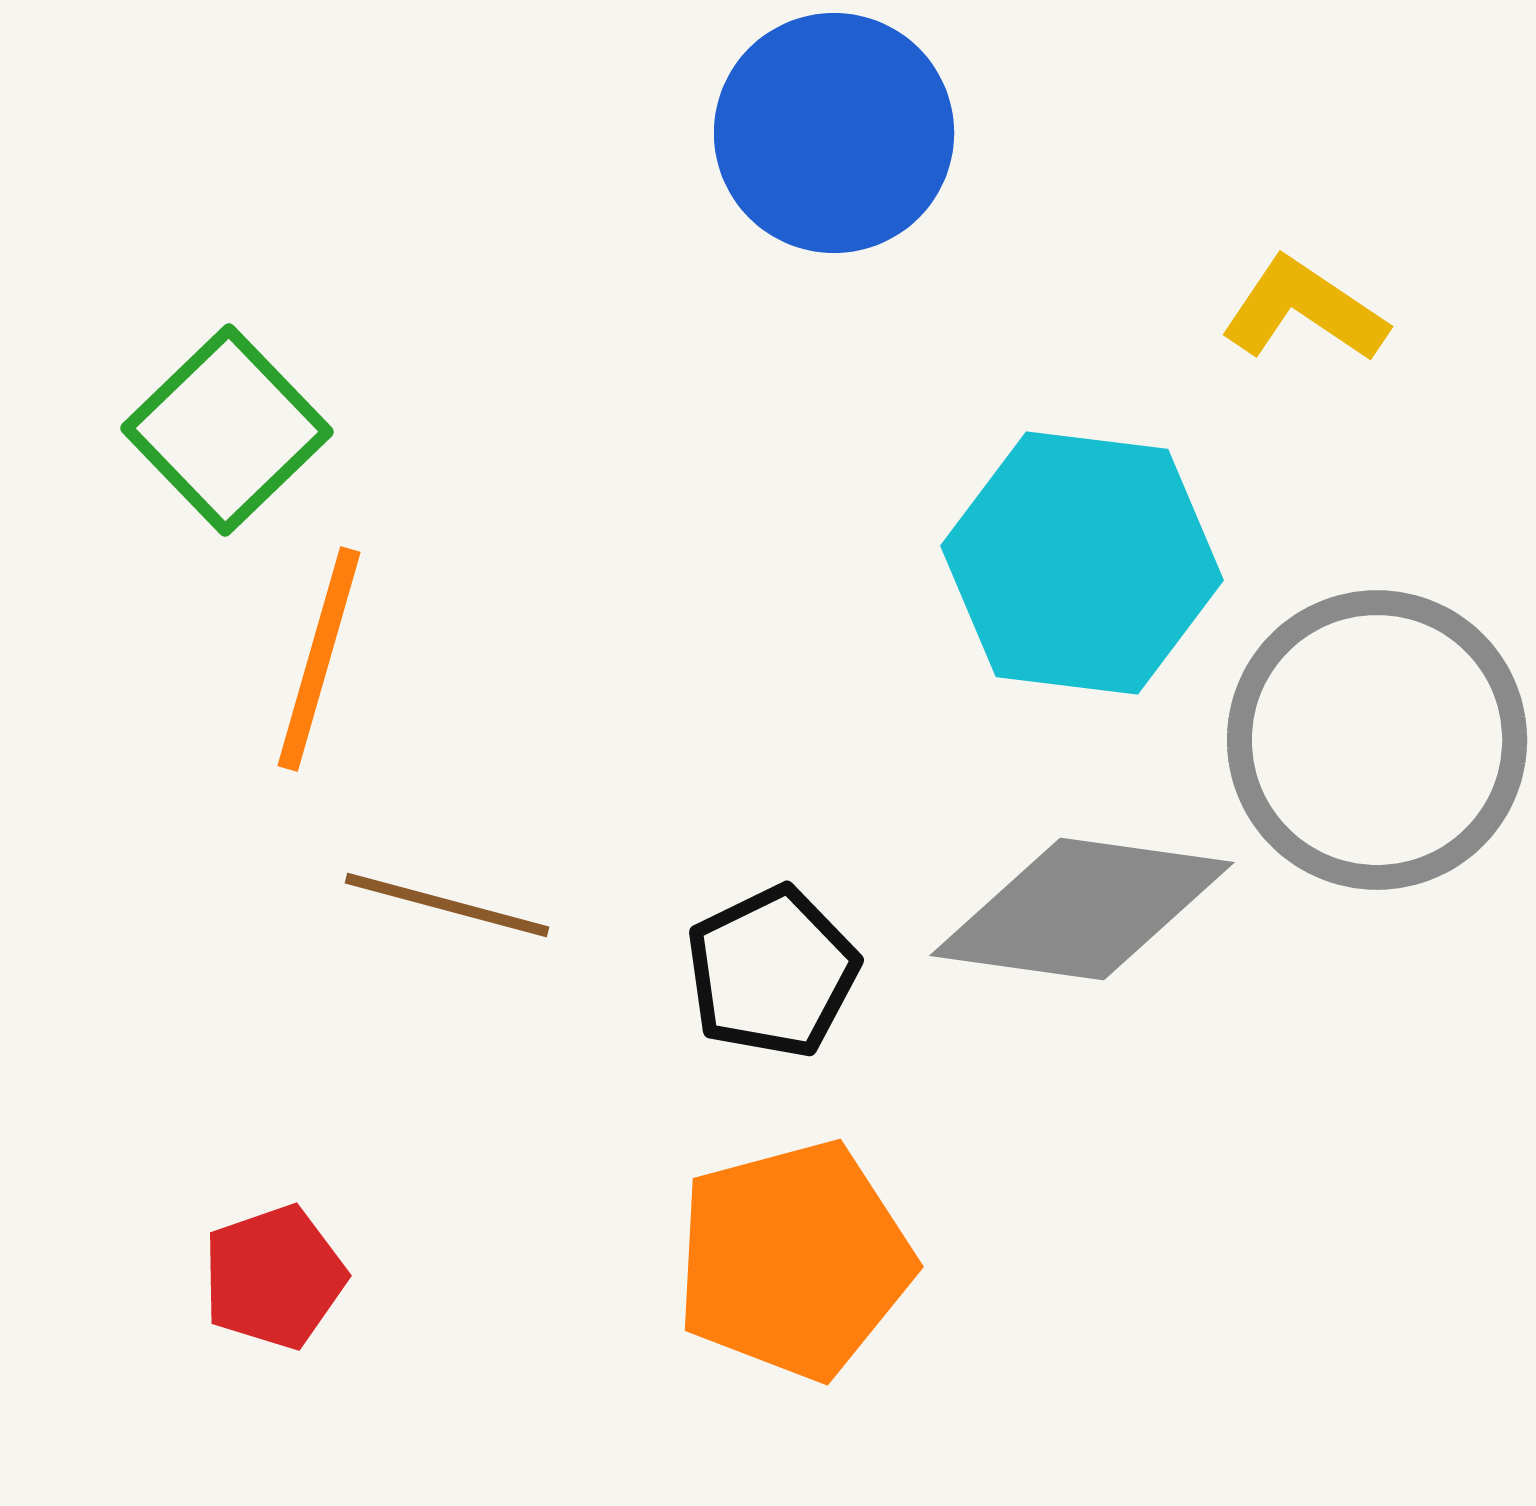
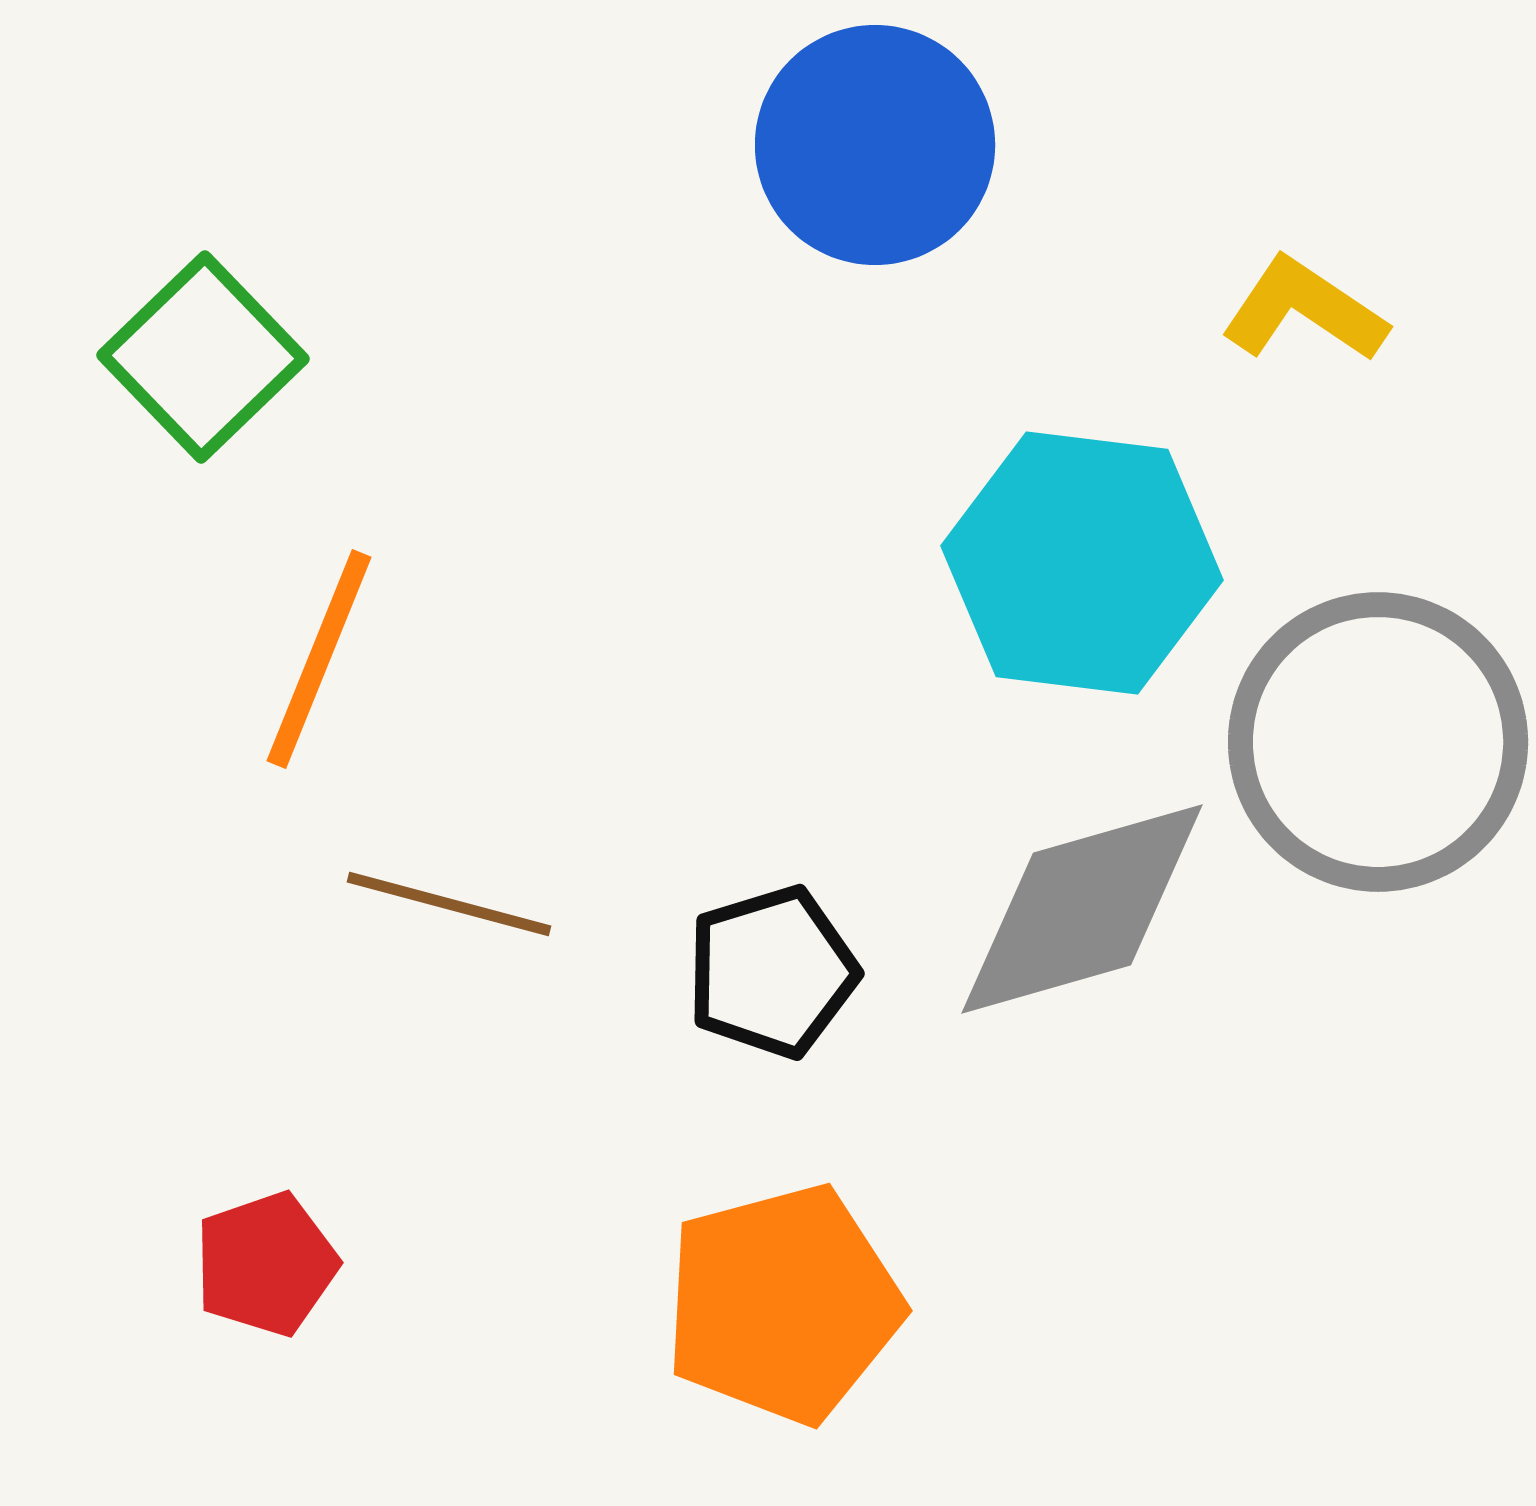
blue circle: moved 41 px right, 12 px down
green square: moved 24 px left, 73 px up
orange line: rotated 6 degrees clockwise
gray circle: moved 1 px right, 2 px down
brown line: moved 2 px right, 1 px up
gray diamond: rotated 24 degrees counterclockwise
black pentagon: rotated 9 degrees clockwise
orange pentagon: moved 11 px left, 44 px down
red pentagon: moved 8 px left, 13 px up
